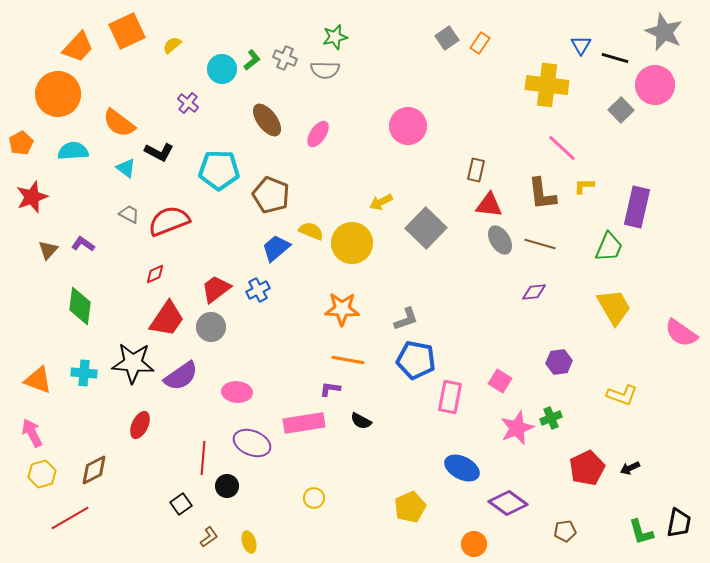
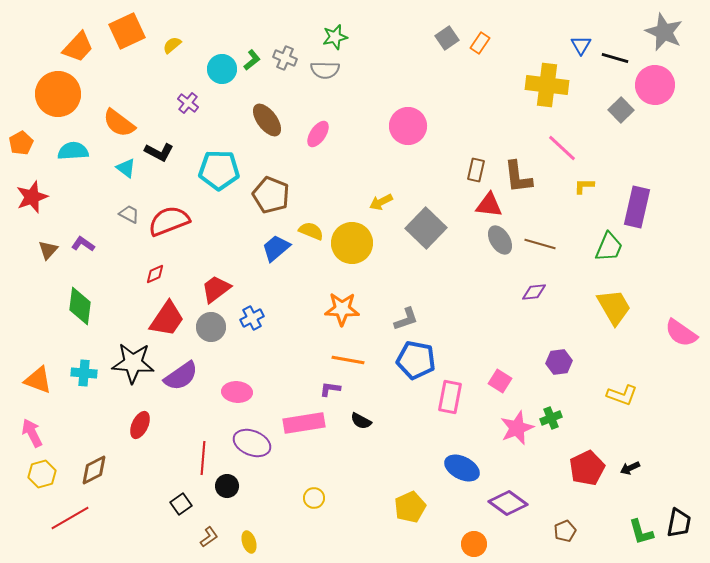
brown L-shape at (542, 194): moved 24 px left, 17 px up
blue cross at (258, 290): moved 6 px left, 28 px down
brown pentagon at (565, 531): rotated 15 degrees counterclockwise
